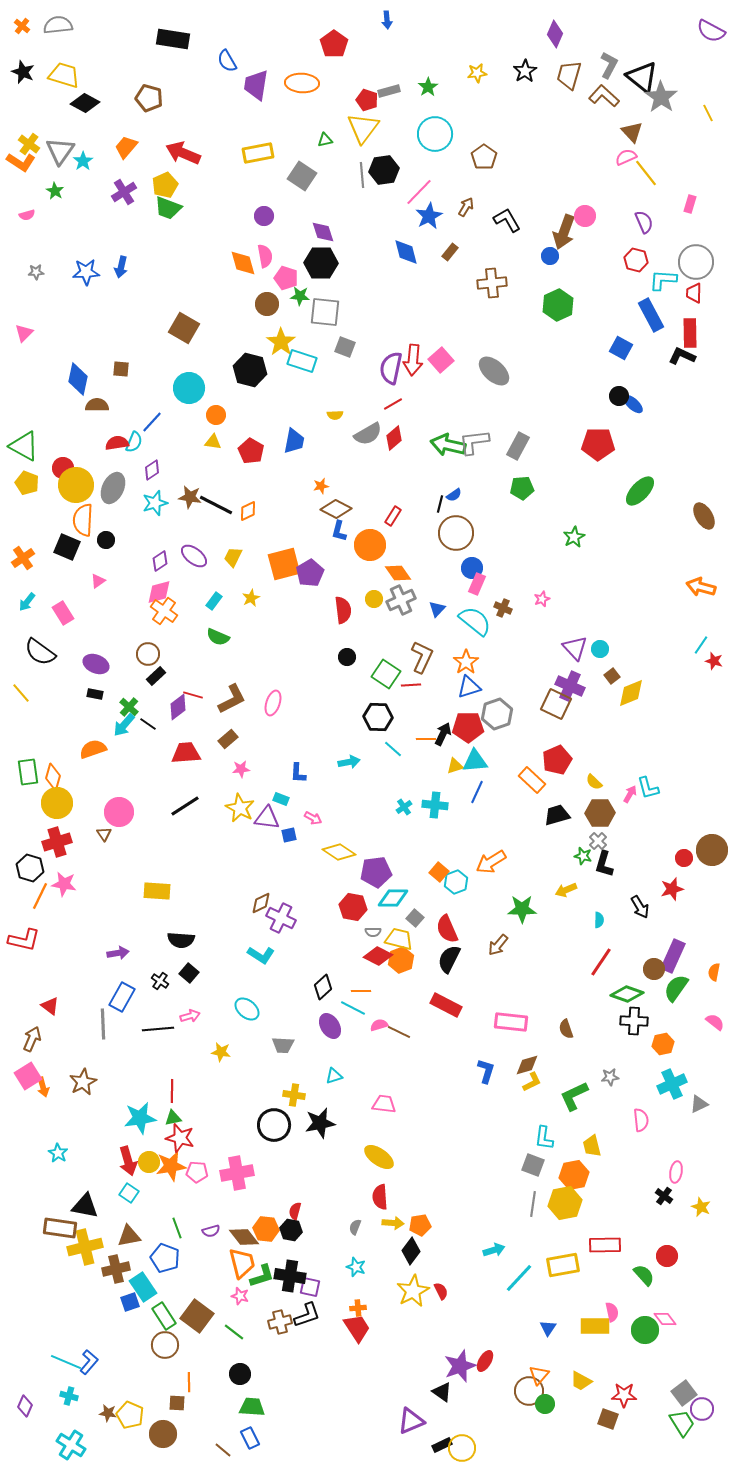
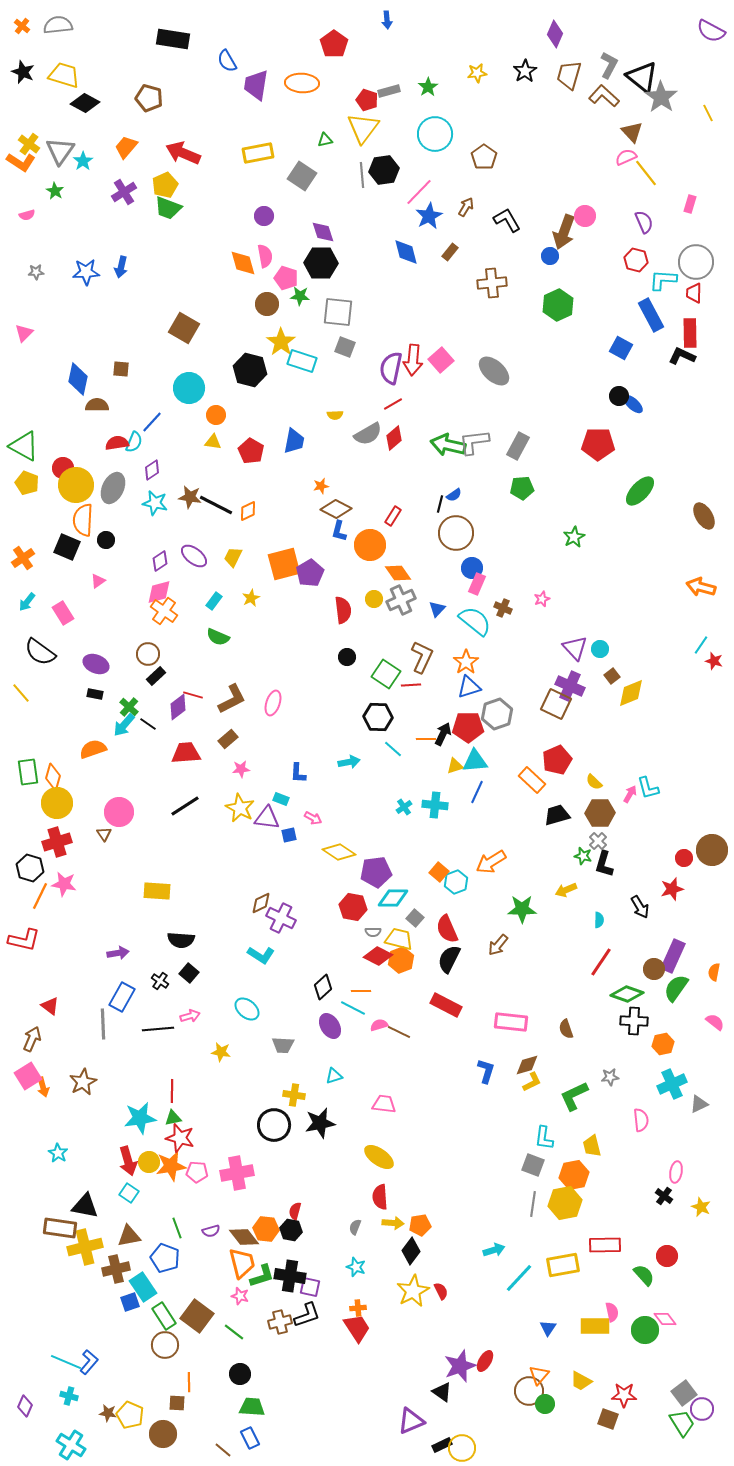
gray square at (325, 312): moved 13 px right
cyan star at (155, 503): rotated 30 degrees clockwise
